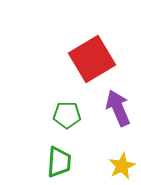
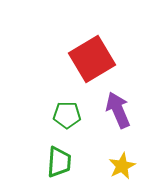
purple arrow: moved 2 px down
